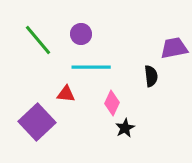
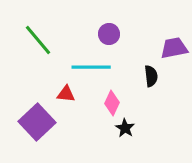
purple circle: moved 28 px right
black star: rotated 12 degrees counterclockwise
